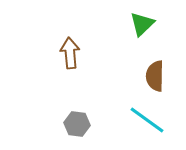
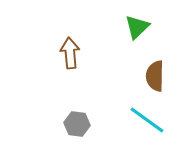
green triangle: moved 5 px left, 3 px down
